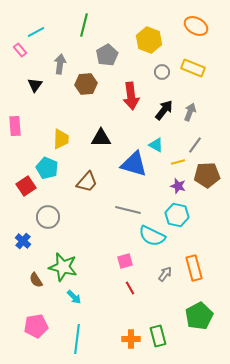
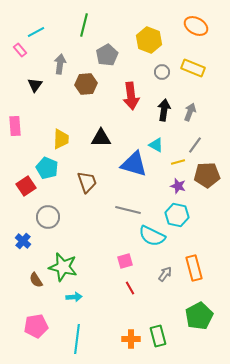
black arrow at (164, 110): rotated 30 degrees counterclockwise
brown trapezoid at (87, 182): rotated 60 degrees counterclockwise
cyan arrow at (74, 297): rotated 49 degrees counterclockwise
